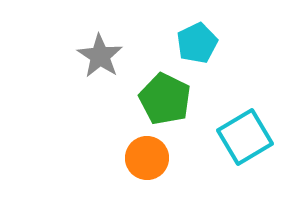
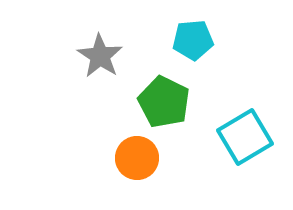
cyan pentagon: moved 4 px left, 3 px up; rotated 21 degrees clockwise
green pentagon: moved 1 px left, 3 px down
orange circle: moved 10 px left
